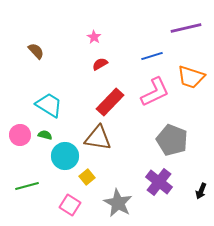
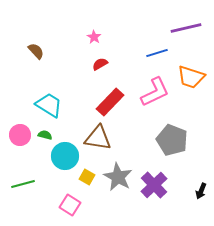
blue line: moved 5 px right, 3 px up
yellow square: rotated 21 degrees counterclockwise
purple cross: moved 5 px left, 3 px down; rotated 8 degrees clockwise
green line: moved 4 px left, 2 px up
gray star: moved 26 px up
